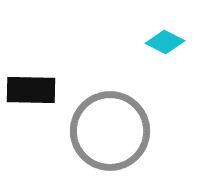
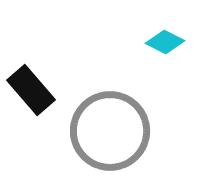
black rectangle: rotated 48 degrees clockwise
